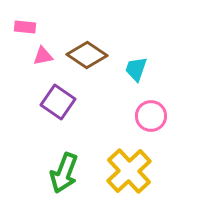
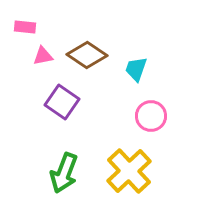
purple square: moved 4 px right
